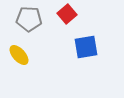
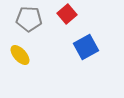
blue square: rotated 20 degrees counterclockwise
yellow ellipse: moved 1 px right
